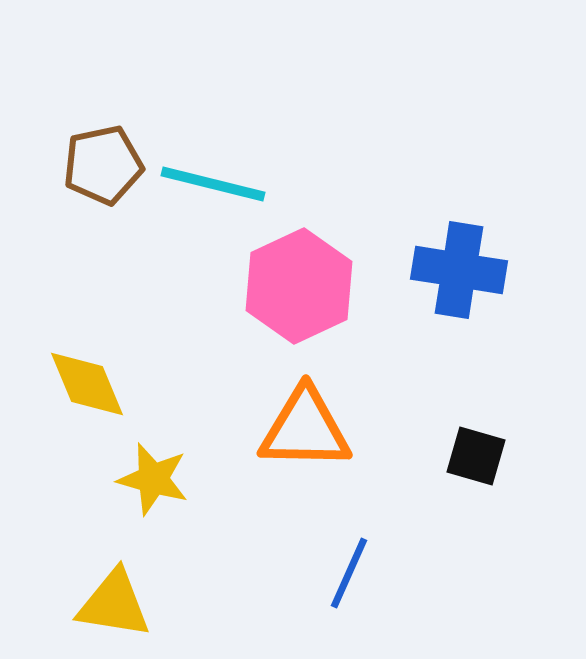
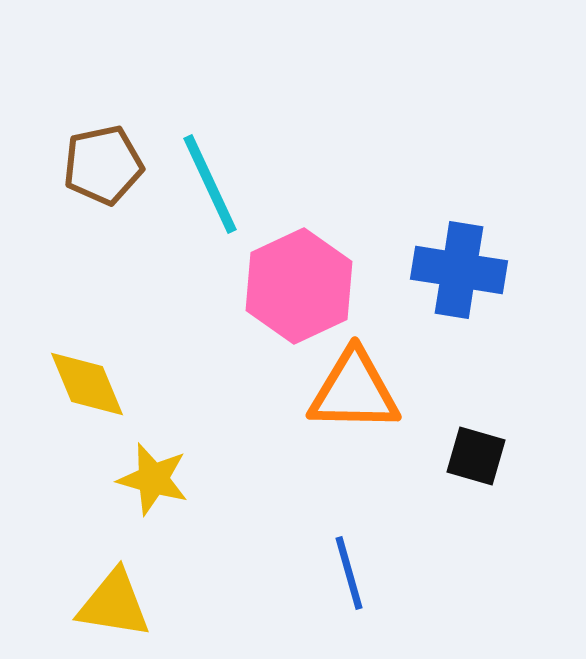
cyan line: moved 3 px left; rotated 51 degrees clockwise
orange triangle: moved 49 px right, 38 px up
blue line: rotated 40 degrees counterclockwise
